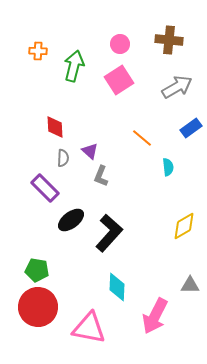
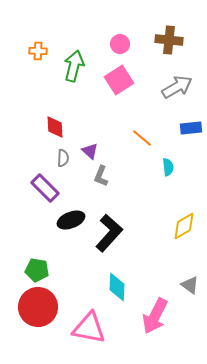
blue rectangle: rotated 30 degrees clockwise
black ellipse: rotated 16 degrees clockwise
gray triangle: rotated 36 degrees clockwise
